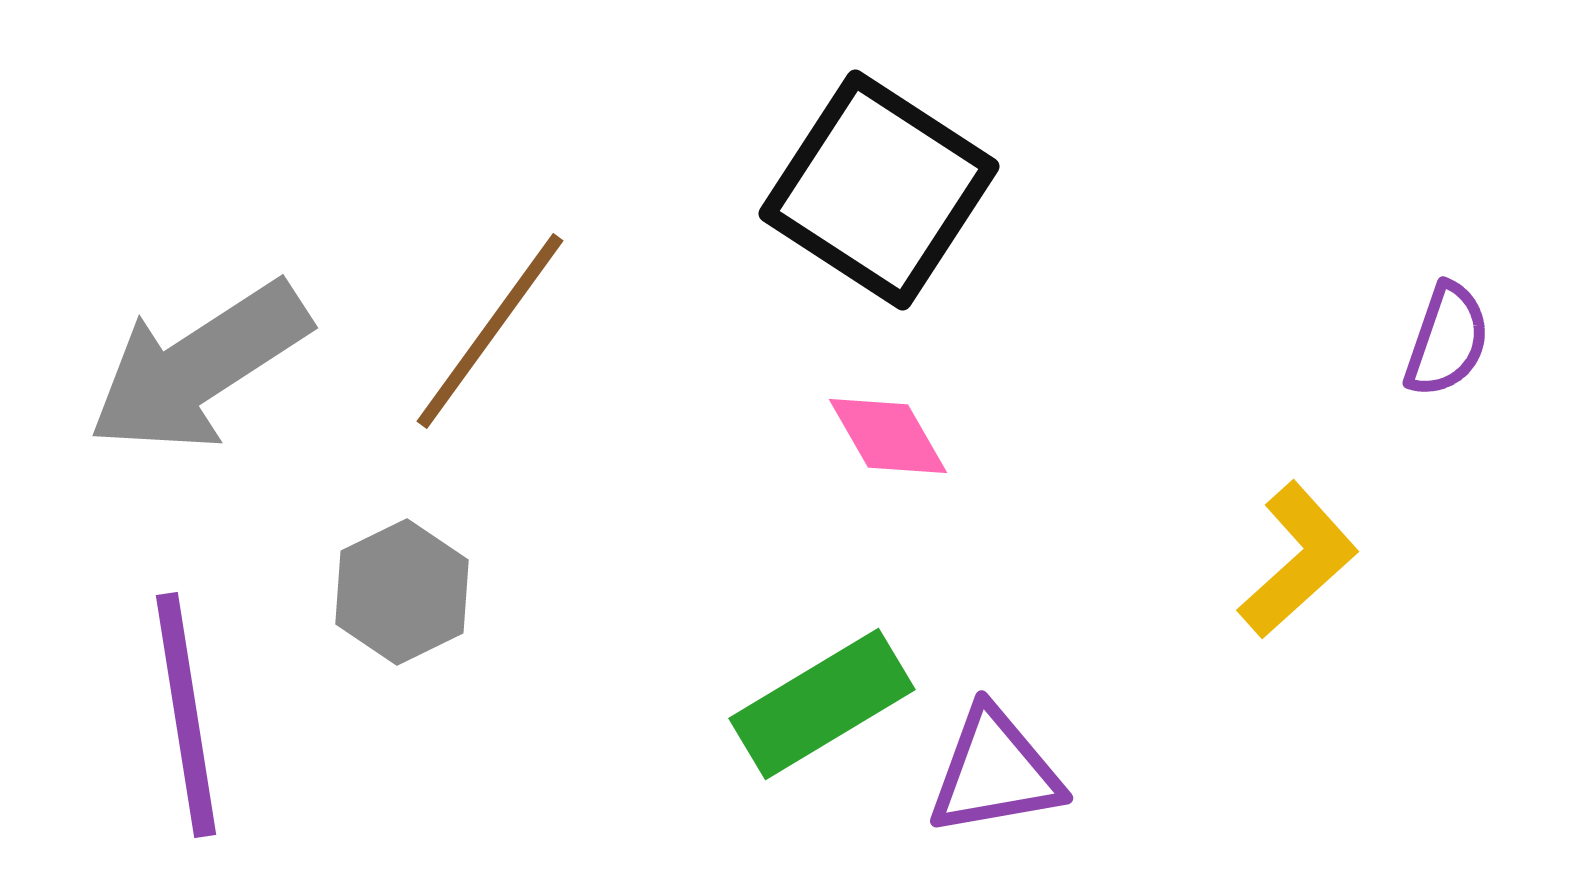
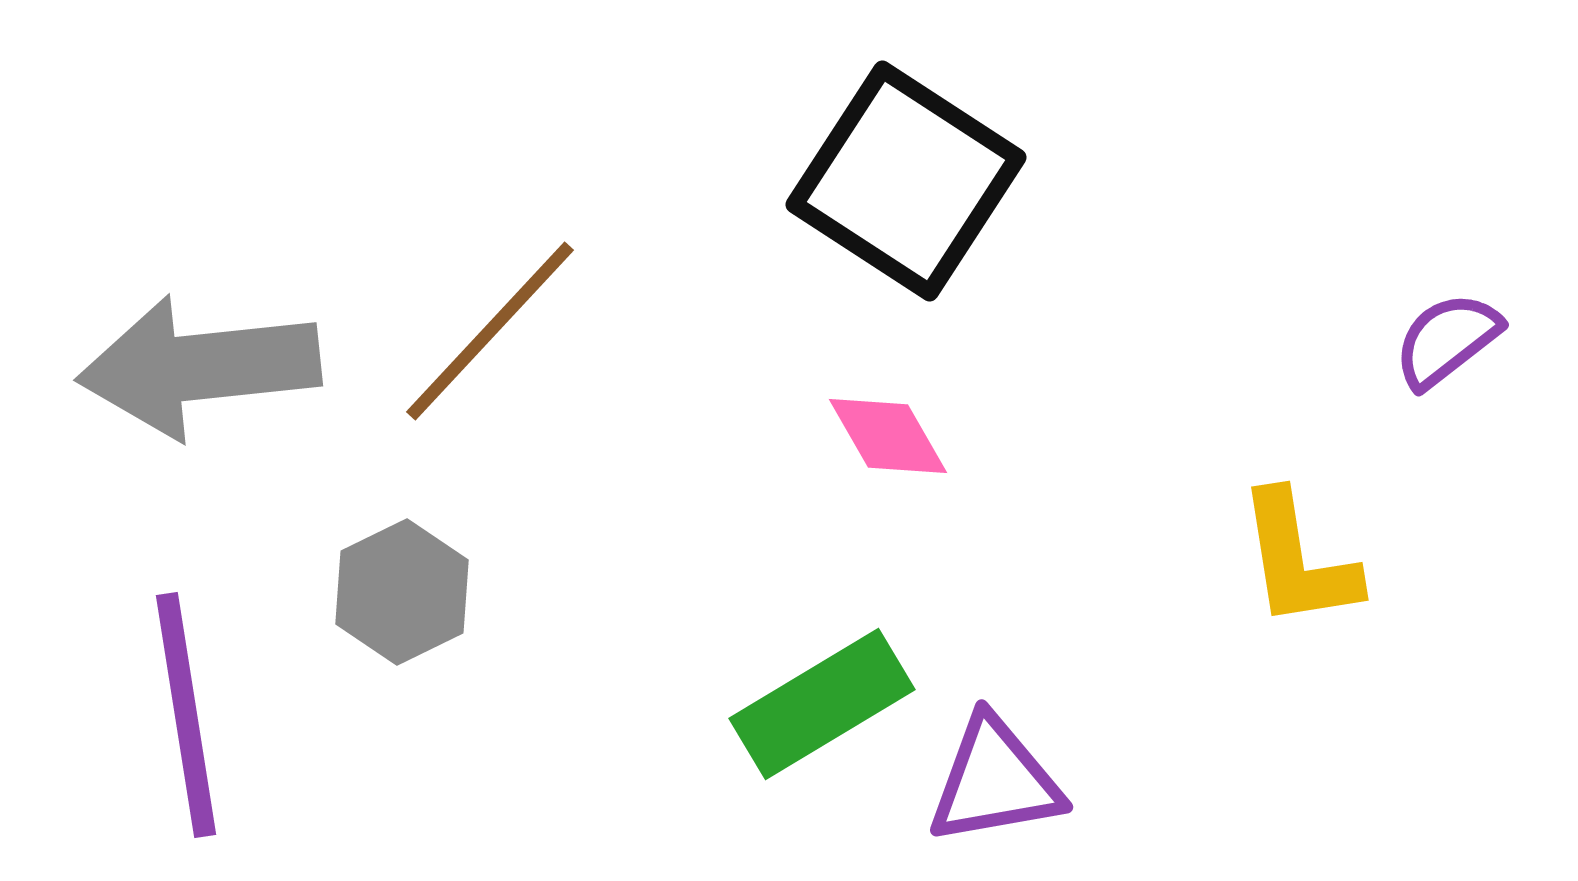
black square: moved 27 px right, 9 px up
brown line: rotated 7 degrees clockwise
purple semicircle: rotated 147 degrees counterclockwise
gray arrow: rotated 27 degrees clockwise
yellow L-shape: rotated 123 degrees clockwise
purple triangle: moved 9 px down
